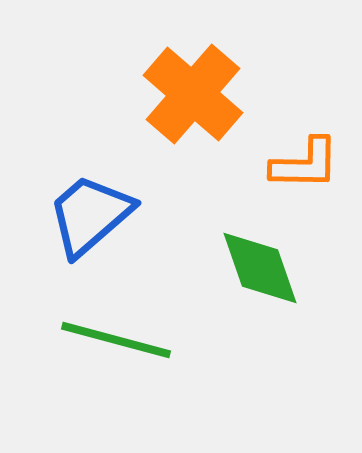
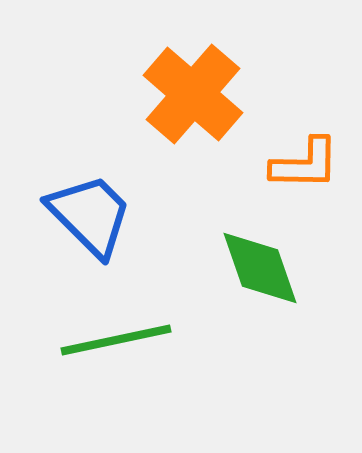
blue trapezoid: rotated 86 degrees clockwise
green line: rotated 27 degrees counterclockwise
